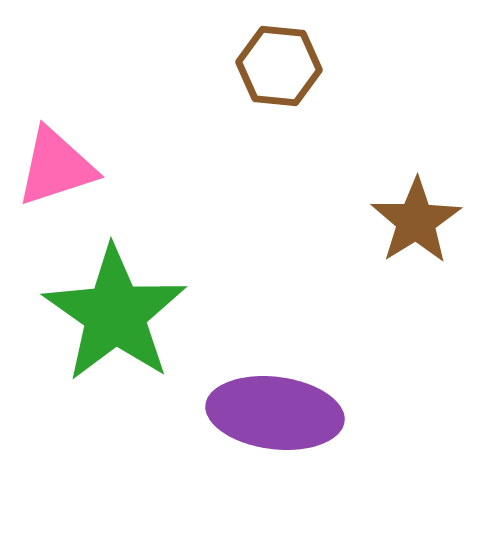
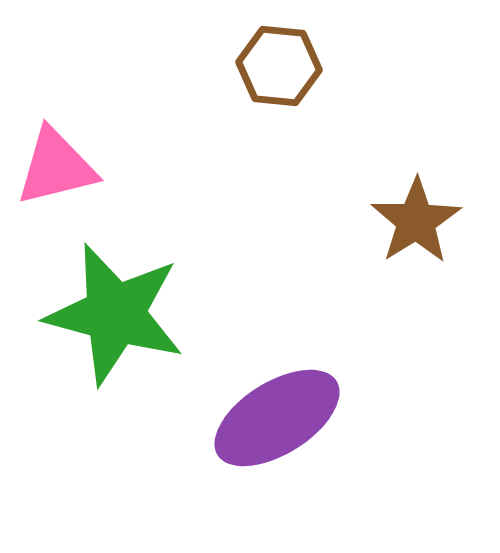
pink triangle: rotated 4 degrees clockwise
green star: rotated 20 degrees counterclockwise
purple ellipse: moved 2 px right, 5 px down; rotated 39 degrees counterclockwise
